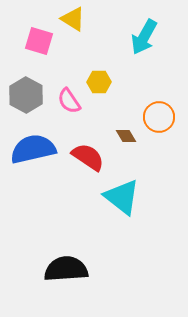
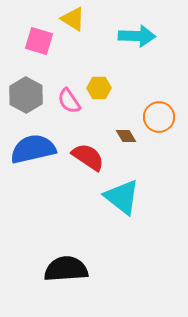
cyan arrow: moved 7 px left, 1 px up; rotated 117 degrees counterclockwise
yellow hexagon: moved 6 px down
